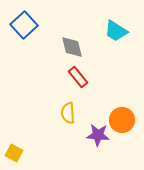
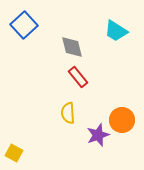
purple star: rotated 25 degrees counterclockwise
